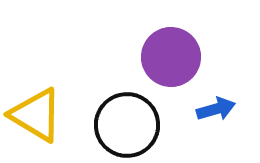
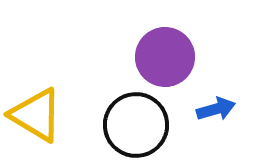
purple circle: moved 6 px left
black circle: moved 9 px right
